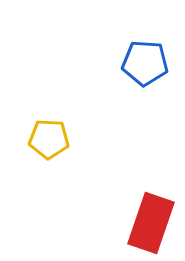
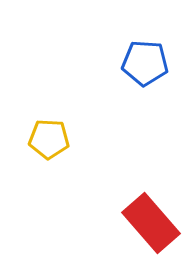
red rectangle: rotated 60 degrees counterclockwise
